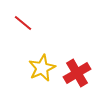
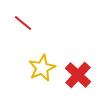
red cross: moved 1 px right, 2 px down; rotated 16 degrees counterclockwise
